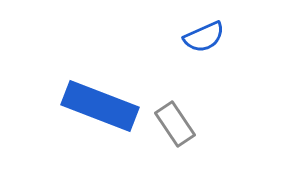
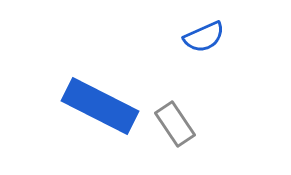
blue rectangle: rotated 6 degrees clockwise
